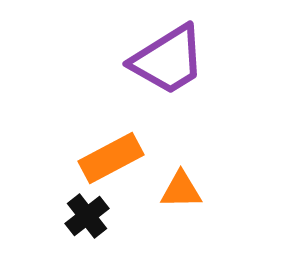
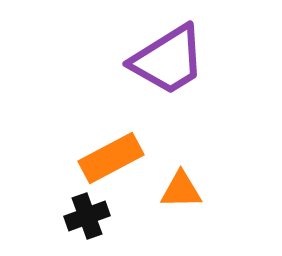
black cross: rotated 18 degrees clockwise
